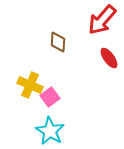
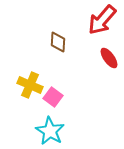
pink square: moved 3 px right; rotated 18 degrees counterclockwise
